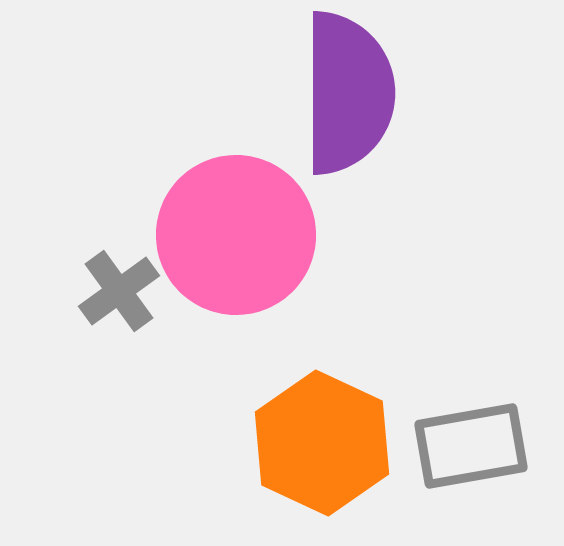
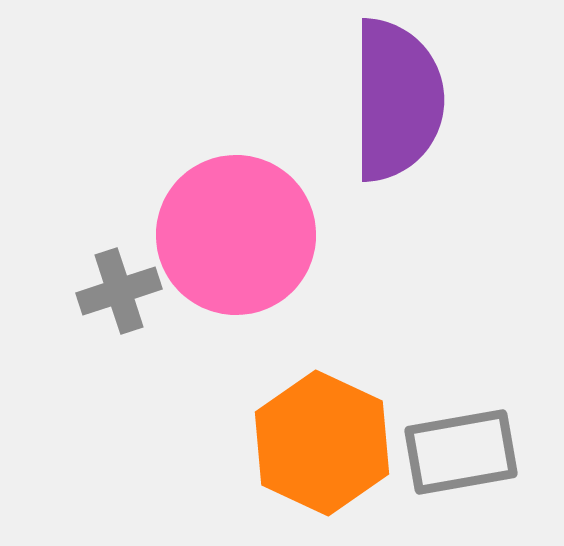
purple semicircle: moved 49 px right, 7 px down
gray cross: rotated 18 degrees clockwise
gray rectangle: moved 10 px left, 6 px down
